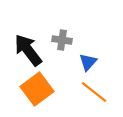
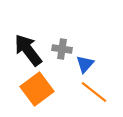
gray cross: moved 9 px down
blue triangle: moved 3 px left, 2 px down
